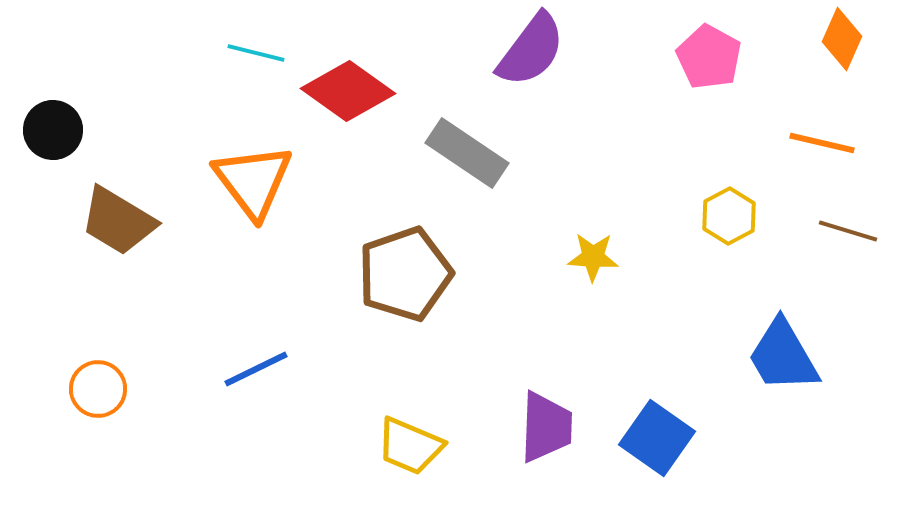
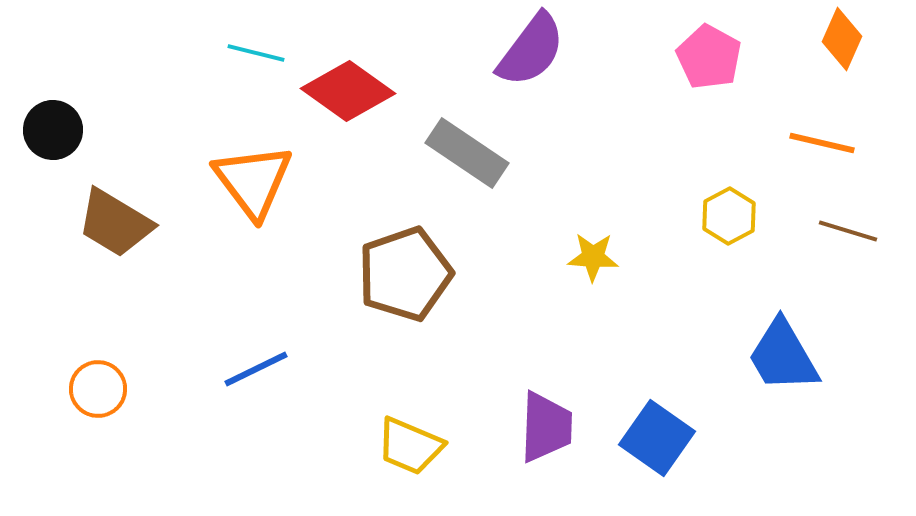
brown trapezoid: moved 3 px left, 2 px down
